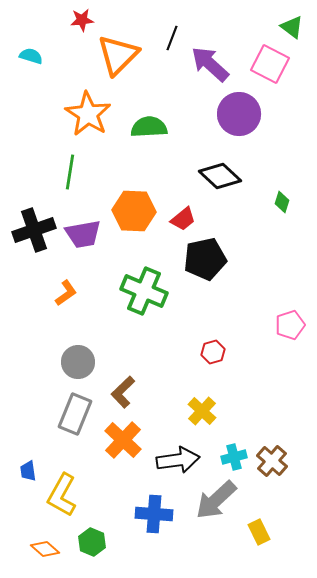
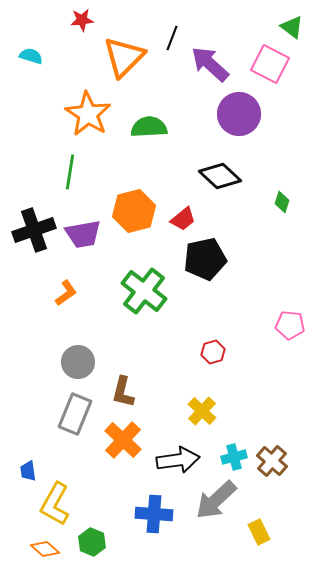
orange triangle: moved 6 px right, 2 px down
orange hexagon: rotated 18 degrees counterclockwise
green cross: rotated 15 degrees clockwise
pink pentagon: rotated 24 degrees clockwise
brown L-shape: rotated 32 degrees counterclockwise
yellow L-shape: moved 7 px left, 9 px down
